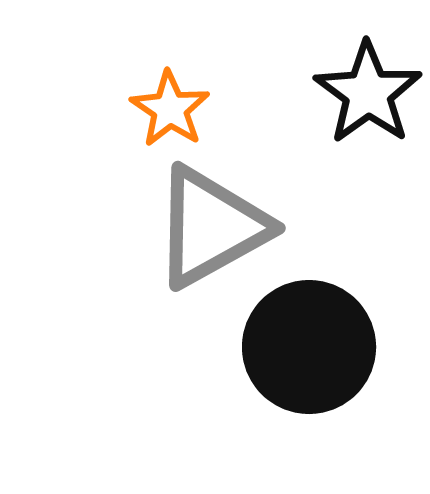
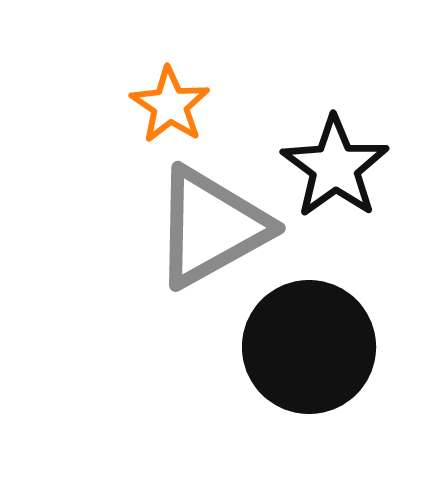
black star: moved 33 px left, 74 px down
orange star: moved 4 px up
